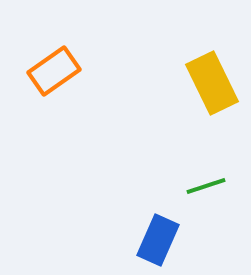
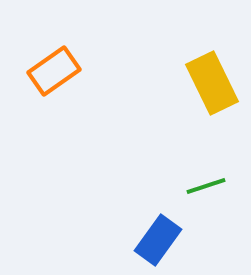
blue rectangle: rotated 12 degrees clockwise
